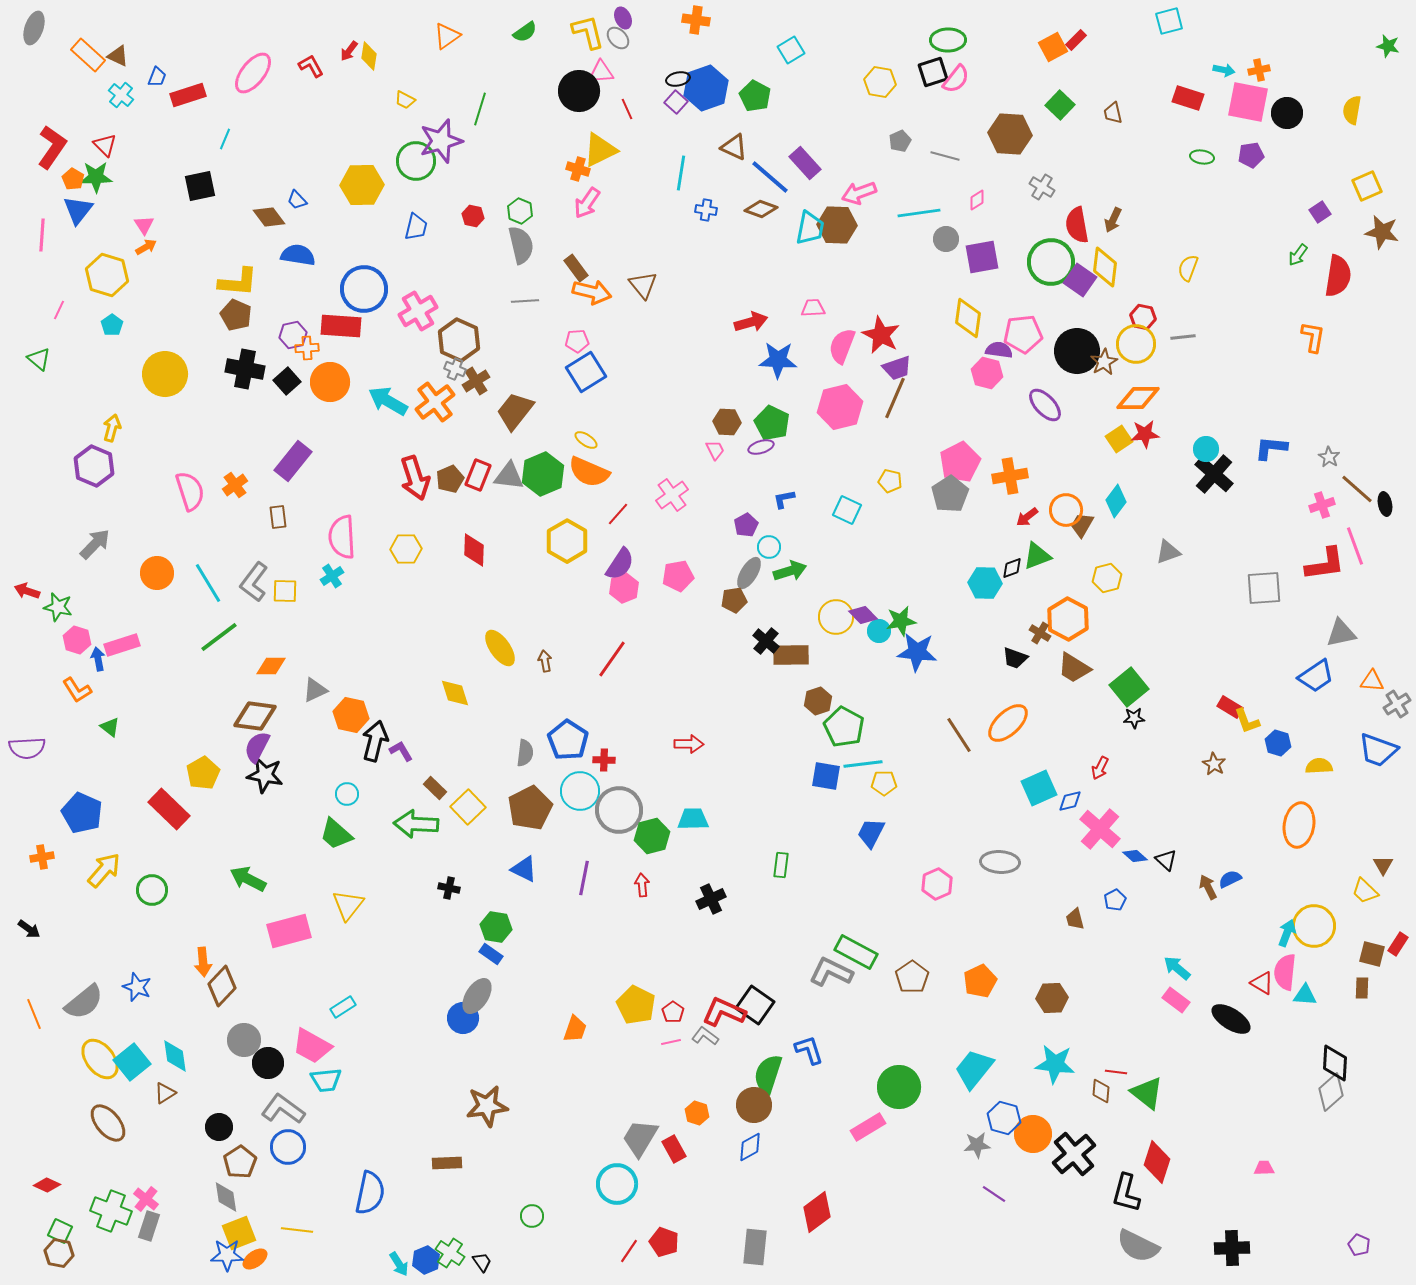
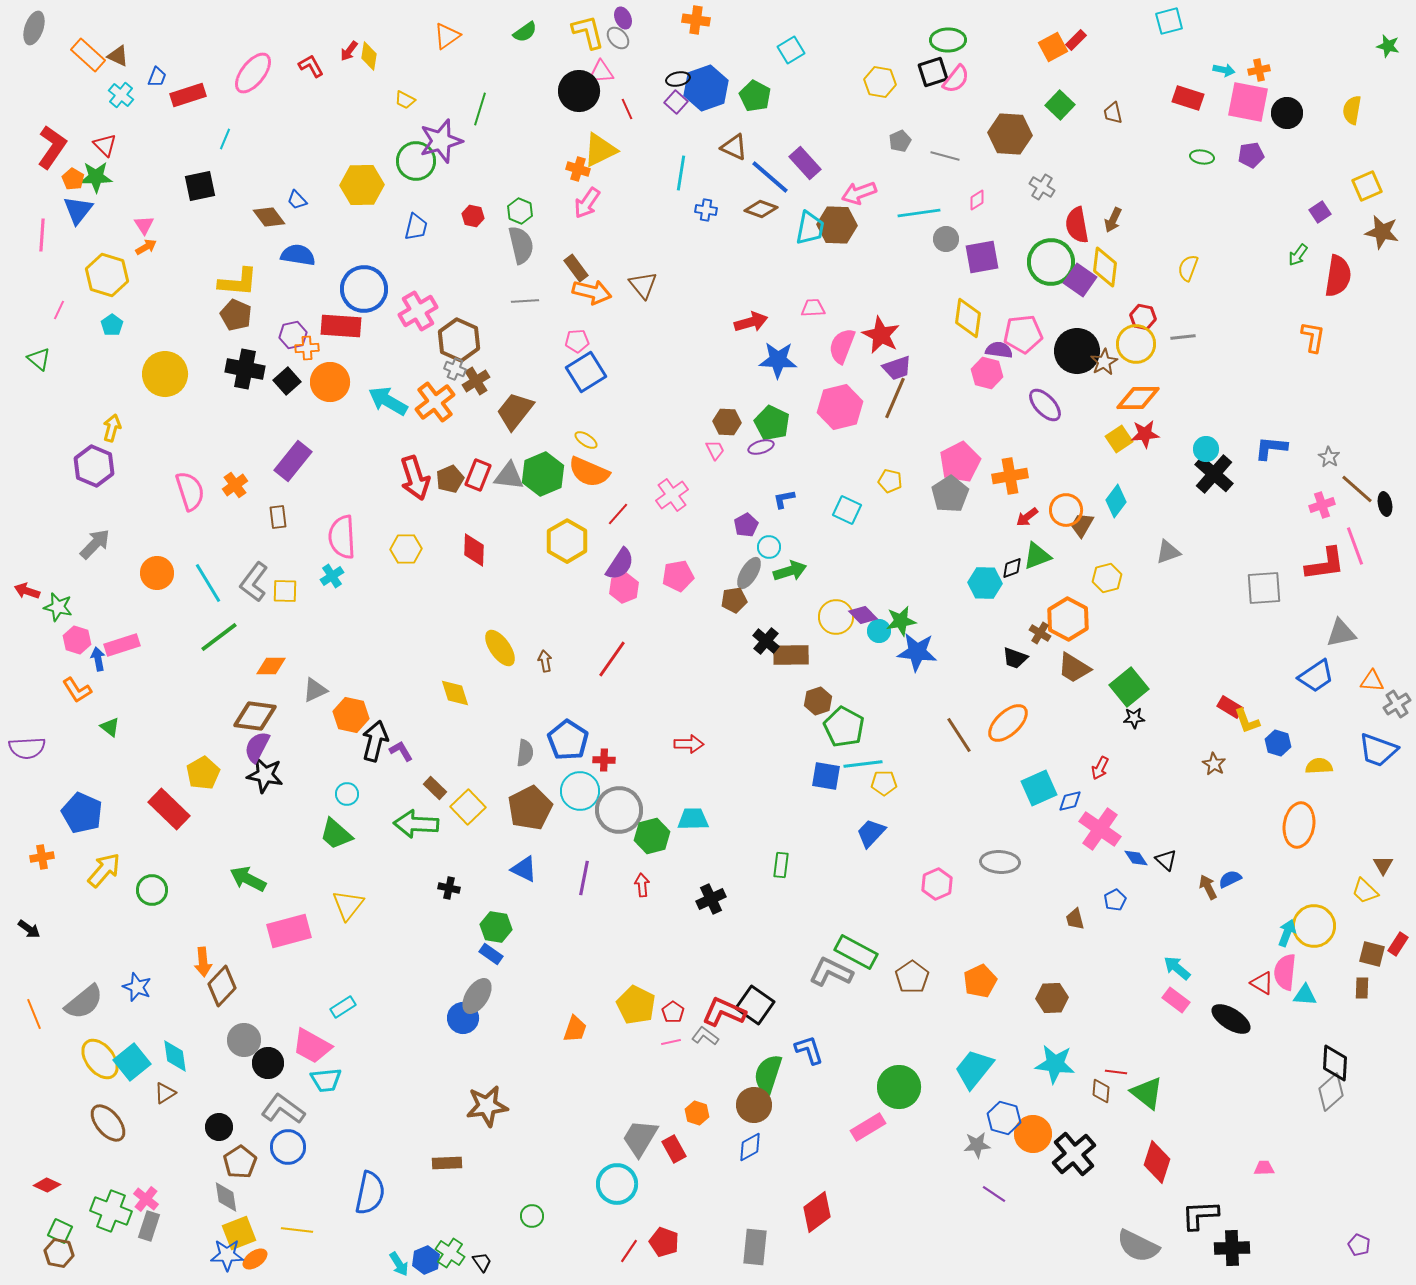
pink cross at (1100, 829): rotated 6 degrees counterclockwise
blue trapezoid at (871, 833): rotated 16 degrees clockwise
blue diamond at (1135, 856): moved 1 px right, 2 px down; rotated 15 degrees clockwise
black L-shape at (1126, 1193): moved 74 px right, 22 px down; rotated 72 degrees clockwise
